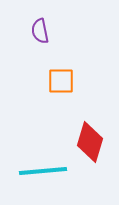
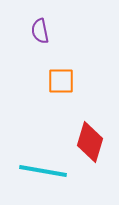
cyan line: rotated 15 degrees clockwise
